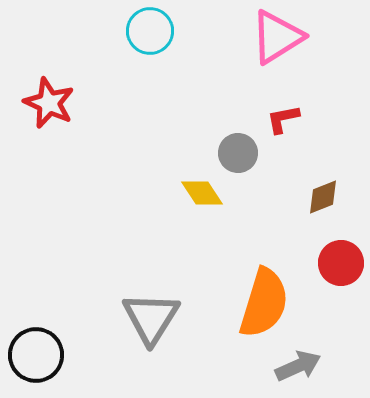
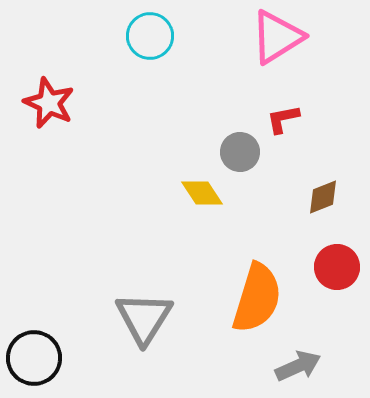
cyan circle: moved 5 px down
gray circle: moved 2 px right, 1 px up
red circle: moved 4 px left, 4 px down
orange semicircle: moved 7 px left, 5 px up
gray triangle: moved 7 px left
black circle: moved 2 px left, 3 px down
